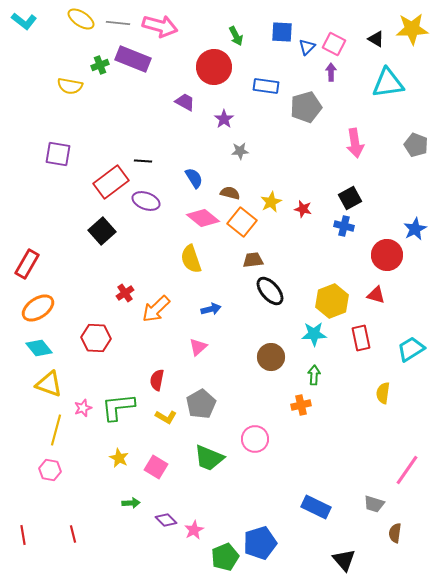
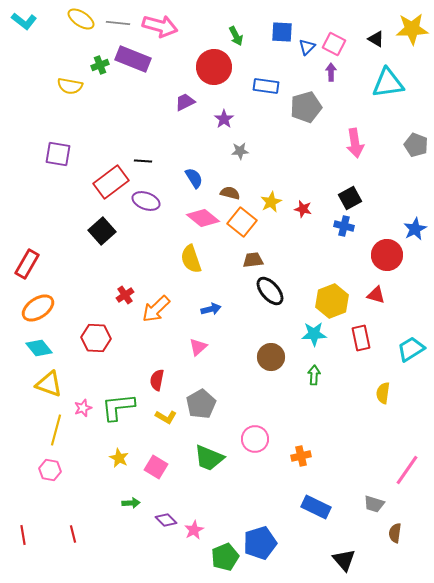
purple trapezoid at (185, 102): rotated 55 degrees counterclockwise
red cross at (125, 293): moved 2 px down
orange cross at (301, 405): moved 51 px down
